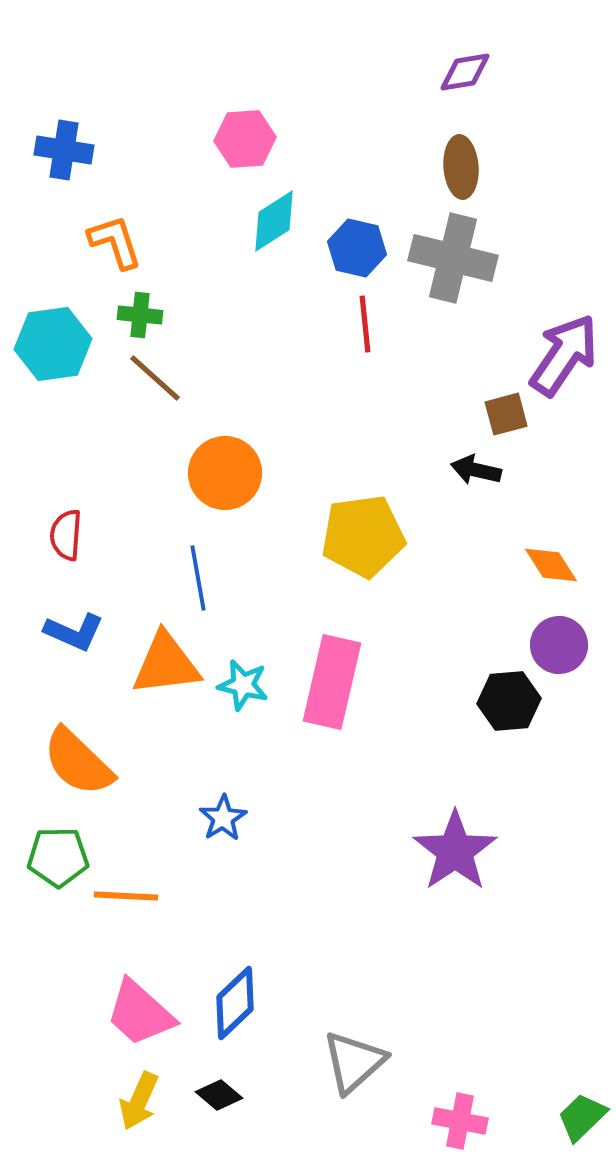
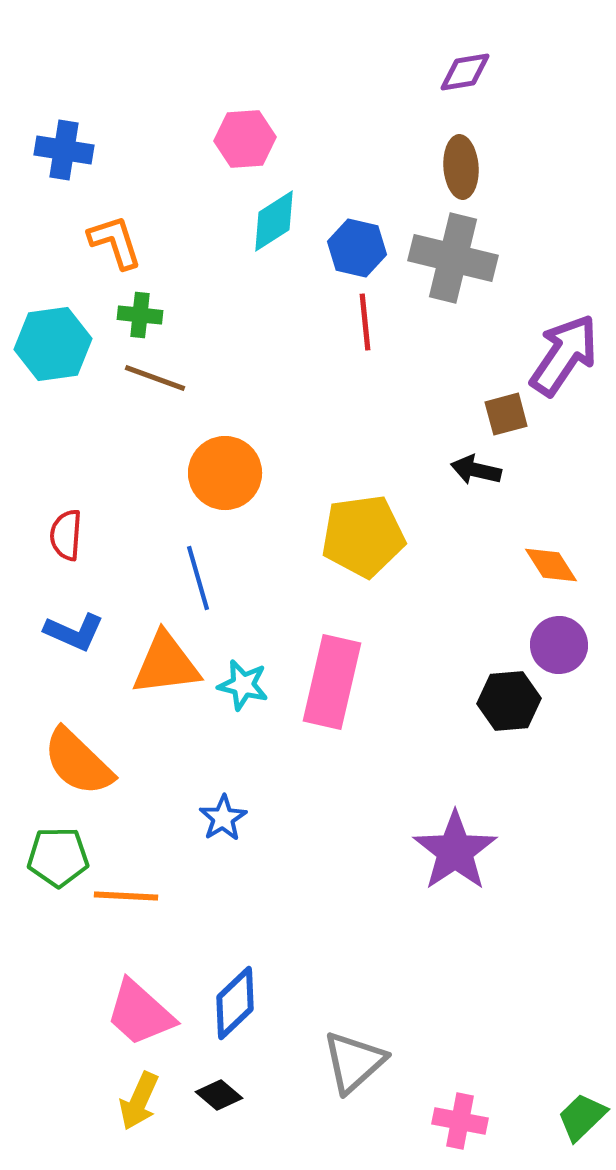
red line: moved 2 px up
brown line: rotated 22 degrees counterclockwise
blue line: rotated 6 degrees counterclockwise
